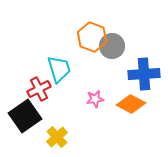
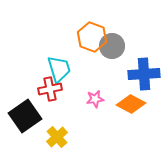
red cross: moved 11 px right; rotated 15 degrees clockwise
